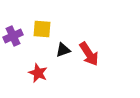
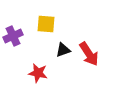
yellow square: moved 4 px right, 5 px up
red star: rotated 12 degrees counterclockwise
